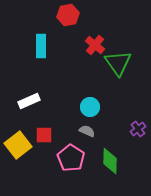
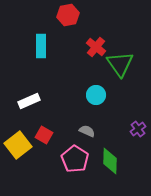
red cross: moved 1 px right, 2 px down
green triangle: moved 2 px right, 1 px down
cyan circle: moved 6 px right, 12 px up
red square: rotated 30 degrees clockwise
pink pentagon: moved 4 px right, 1 px down
